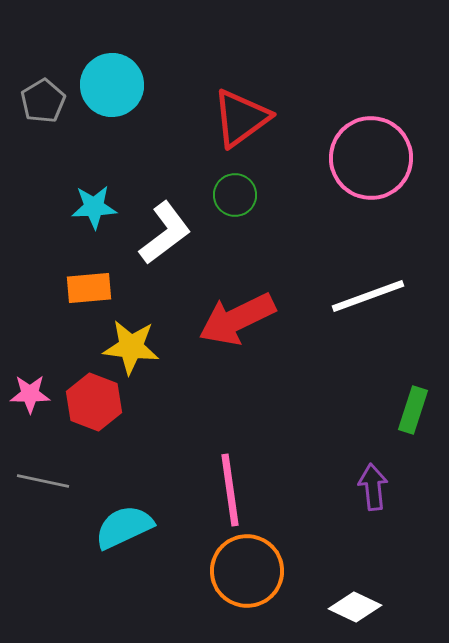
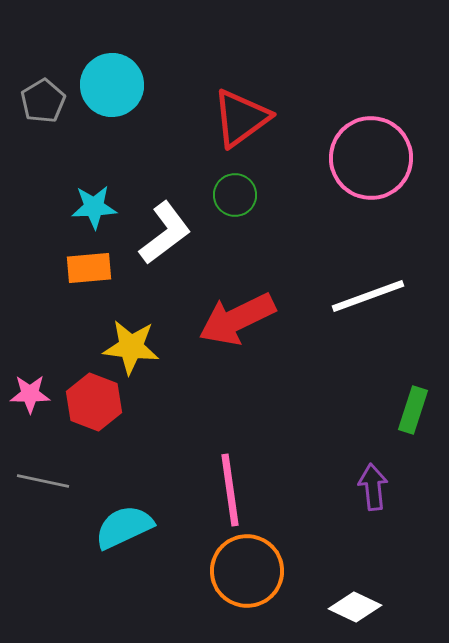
orange rectangle: moved 20 px up
